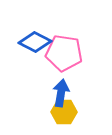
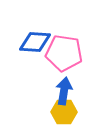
blue diamond: rotated 24 degrees counterclockwise
blue arrow: moved 3 px right, 2 px up
